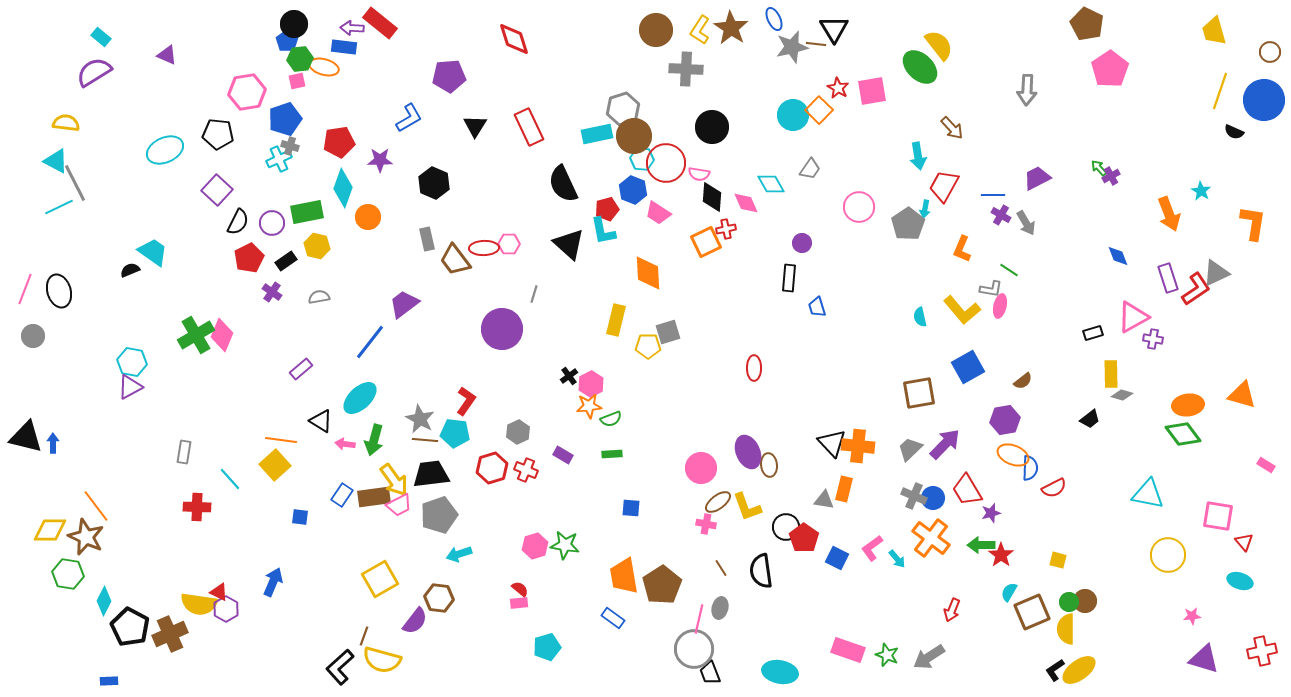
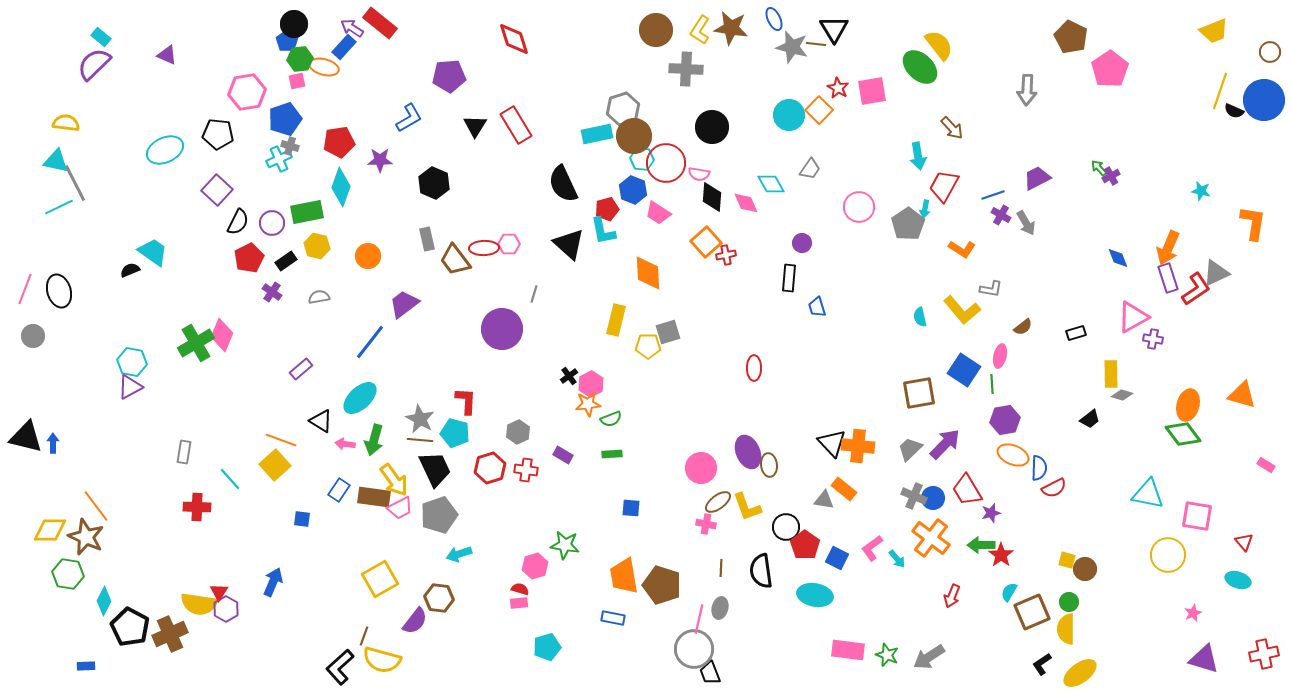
brown pentagon at (1087, 24): moved 16 px left, 13 px down
purple arrow at (352, 28): rotated 30 degrees clockwise
brown star at (731, 28): rotated 24 degrees counterclockwise
yellow trapezoid at (1214, 31): rotated 96 degrees counterclockwise
blue rectangle at (344, 47): rotated 55 degrees counterclockwise
gray star at (792, 47): rotated 28 degrees clockwise
purple semicircle at (94, 72): moved 8 px up; rotated 12 degrees counterclockwise
cyan circle at (793, 115): moved 4 px left
red rectangle at (529, 127): moved 13 px left, 2 px up; rotated 6 degrees counterclockwise
black semicircle at (1234, 132): moved 21 px up
cyan triangle at (56, 161): rotated 16 degrees counterclockwise
cyan diamond at (343, 188): moved 2 px left, 1 px up
cyan star at (1201, 191): rotated 18 degrees counterclockwise
blue line at (993, 195): rotated 20 degrees counterclockwise
orange arrow at (1169, 214): moved 1 px left, 34 px down; rotated 44 degrees clockwise
orange circle at (368, 217): moved 39 px down
red cross at (726, 229): moved 26 px down
orange square at (706, 242): rotated 16 degrees counterclockwise
orange L-shape at (962, 249): rotated 80 degrees counterclockwise
blue diamond at (1118, 256): moved 2 px down
green line at (1009, 270): moved 17 px left, 114 px down; rotated 54 degrees clockwise
pink ellipse at (1000, 306): moved 50 px down
black rectangle at (1093, 333): moved 17 px left
green cross at (196, 335): moved 8 px down
blue square at (968, 367): moved 4 px left, 3 px down; rotated 28 degrees counterclockwise
brown semicircle at (1023, 381): moved 54 px up
red L-shape at (466, 401): rotated 32 degrees counterclockwise
orange ellipse at (1188, 405): rotated 68 degrees counterclockwise
orange star at (589, 406): moved 1 px left, 2 px up
cyan pentagon at (455, 433): rotated 8 degrees clockwise
orange line at (281, 440): rotated 12 degrees clockwise
brown line at (425, 440): moved 5 px left
red hexagon at (492, 468): moved 2 px left
blue semicircle at (1030, 468): moved 9 px right
red cross at (526, 470): rotated 15 degrees counterclockwise
black trapezoid at (431, 474): moved 4 px right, 5 px up; rotated 72 degrees clockwise
orange rectangle at (844, 489): rotated 65 degrees counterclockwise
blue rectangle at (342, 495): moved 3 px left, 5 px up
brown rectangle at (374, 497): rotated 16 degrees clockwise
pink trapezoid at (399, 505): moved 1 px right, 3 px down
pink square at (1218, 516): moved 21 px left
blue square at (300, 517): moved 2 px right, 2 px down
red pentagon at (804, 538): moved 1 px right, 7 px down
pink hexagon at (535, 546): moved 20 px down
yellow square at (1058, 560): moved 9 px right
brown line at (721, 568): rotated 36 degrees clockwise
cyan ellipse at (1240, 581): moved 2 px left, 1 px up
brown pentagon at (662, 585): rotated 21 degrees counterclockwise
red semicircle at (520, 589): rotated 24 degrees counterclockwise
red triangle at (219, 592): rotated 36 degrees clockwise
brown circle at (1085, 601): moved 32 px up
red arrow at (952, 610): moved 14 px up
pink star at (1192, 616): moved 1 px right, 3 px up; rotated 18 degrees counterclockwise
blue rectangle at (613, 618): rotated 25 degrees counterclockwise
pink rectangle at (848, 650): rotated 12 degrees counterclockwise
red cross at (1262, 651): moved 2 px right, 3 px down
black L-shape at (1055, 670): moved 13 px left, 6 px up
yellow ellipse at (1079, 670): moved 1 px right, 3 px down
cyan ellipse at (780, 672): moved 35 px right, 77 px up
blue rectangle at (109, 681): moved 23 px left, 15 px up
